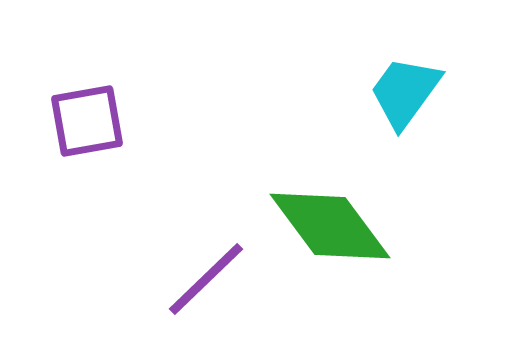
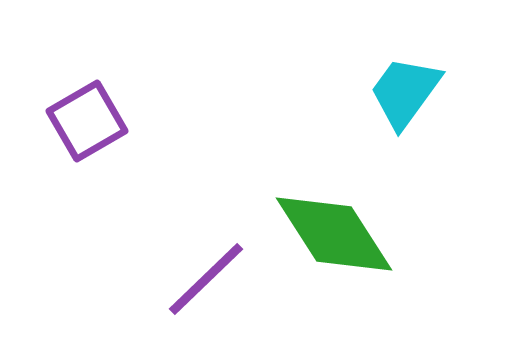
purple square: rotated 20 degrees counterclockwise
green diamond: moved 4 px right, 8 px down; rotated 4 degrees clockwise
